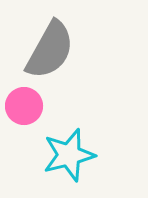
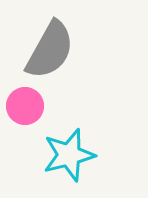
pink circle: moved 1 px right
